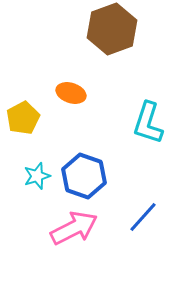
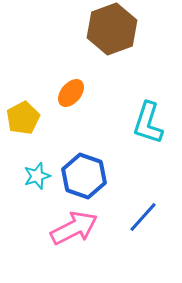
orange ellipse: rotated 68 degrees counterclockwise
